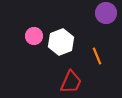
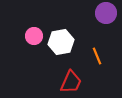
white hexagon: rotated 10 degrees clockwise
